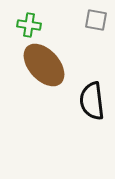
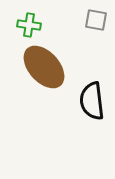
brown ellipse: moved 2 px down
